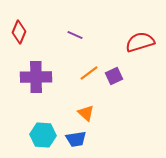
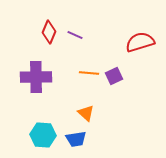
red diamond: moved 30 px right
orange line: rotated 42 degrees clockwise
